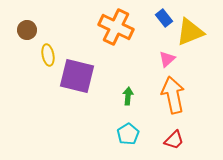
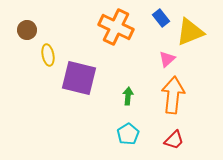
blue rectangle: moved 3 px left
purple square: moved 2 px right, 2 px down
orange arrow: rotated 18 degrees clockwise
